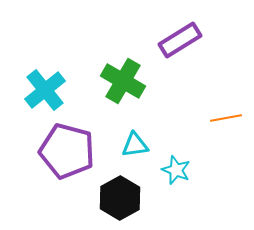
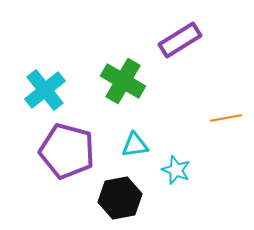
black hexagon: rotated 18 degrees clockwise
